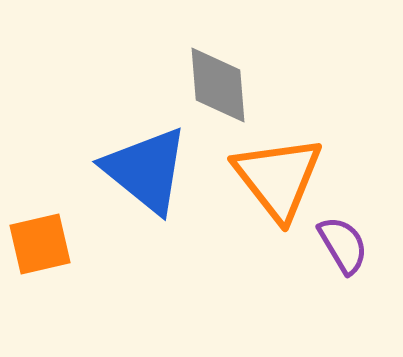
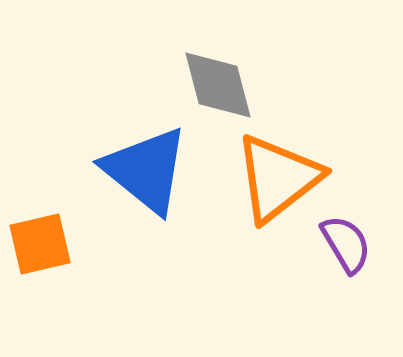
gray diamond: rotated 10 degrees counterclockwise
orange triangle: rotated 30 degrees clockwise
purple semicircle: moved 3 px right, 1 px up
